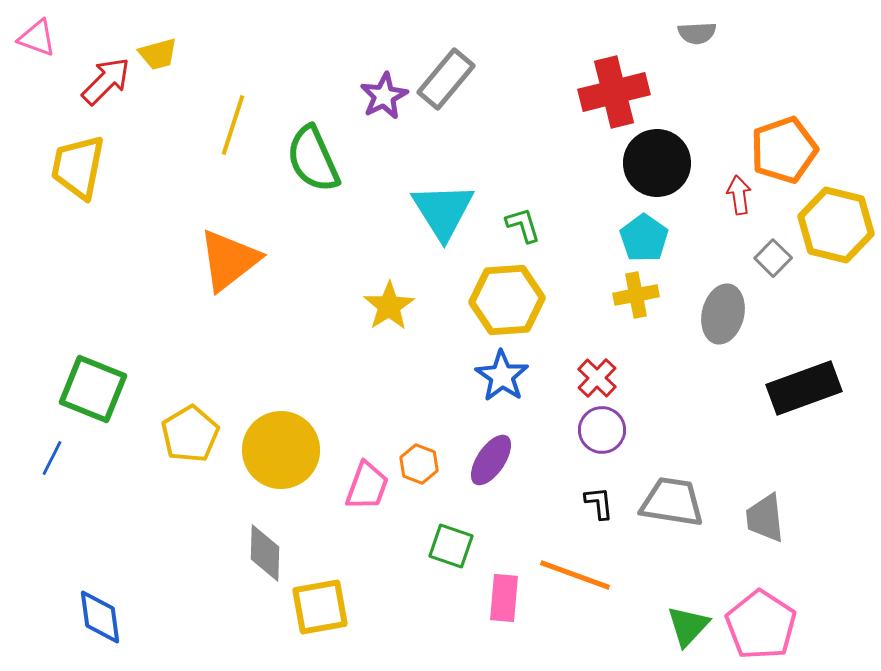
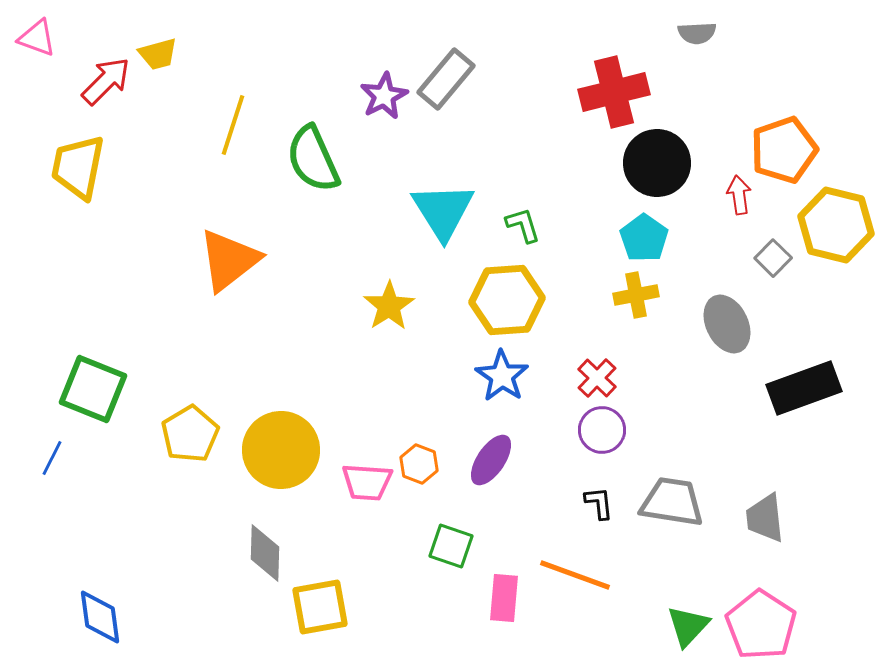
gray ellipse at (723, 314): moved 4 px right, 10 px down; rotated 40 degrees counterclockwise
pink trapezoid at (367, 486): moved 4 px up; rotated 74 degrees clockwise
